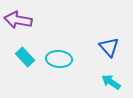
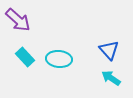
purple arrow: rotated 148 degrees counterclockwise
blue triangle: moved 3 px down
cyan arrow: moved 4 px up
